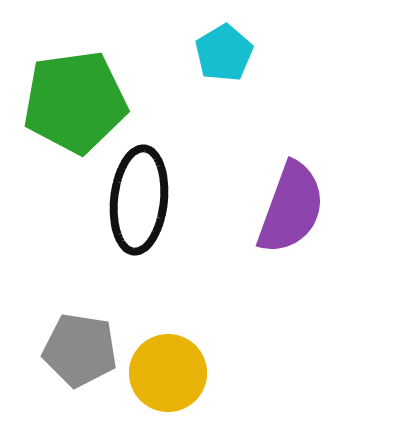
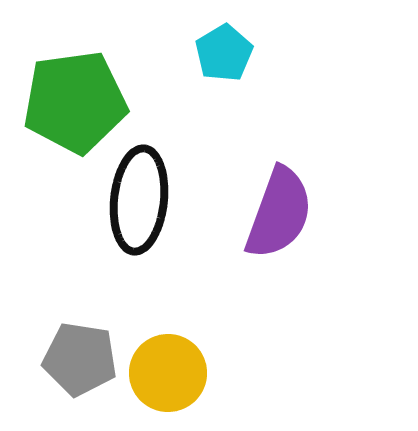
purple semicircle: moved 12 px left, 5 px down
gray pentagon: moved 9 px down
